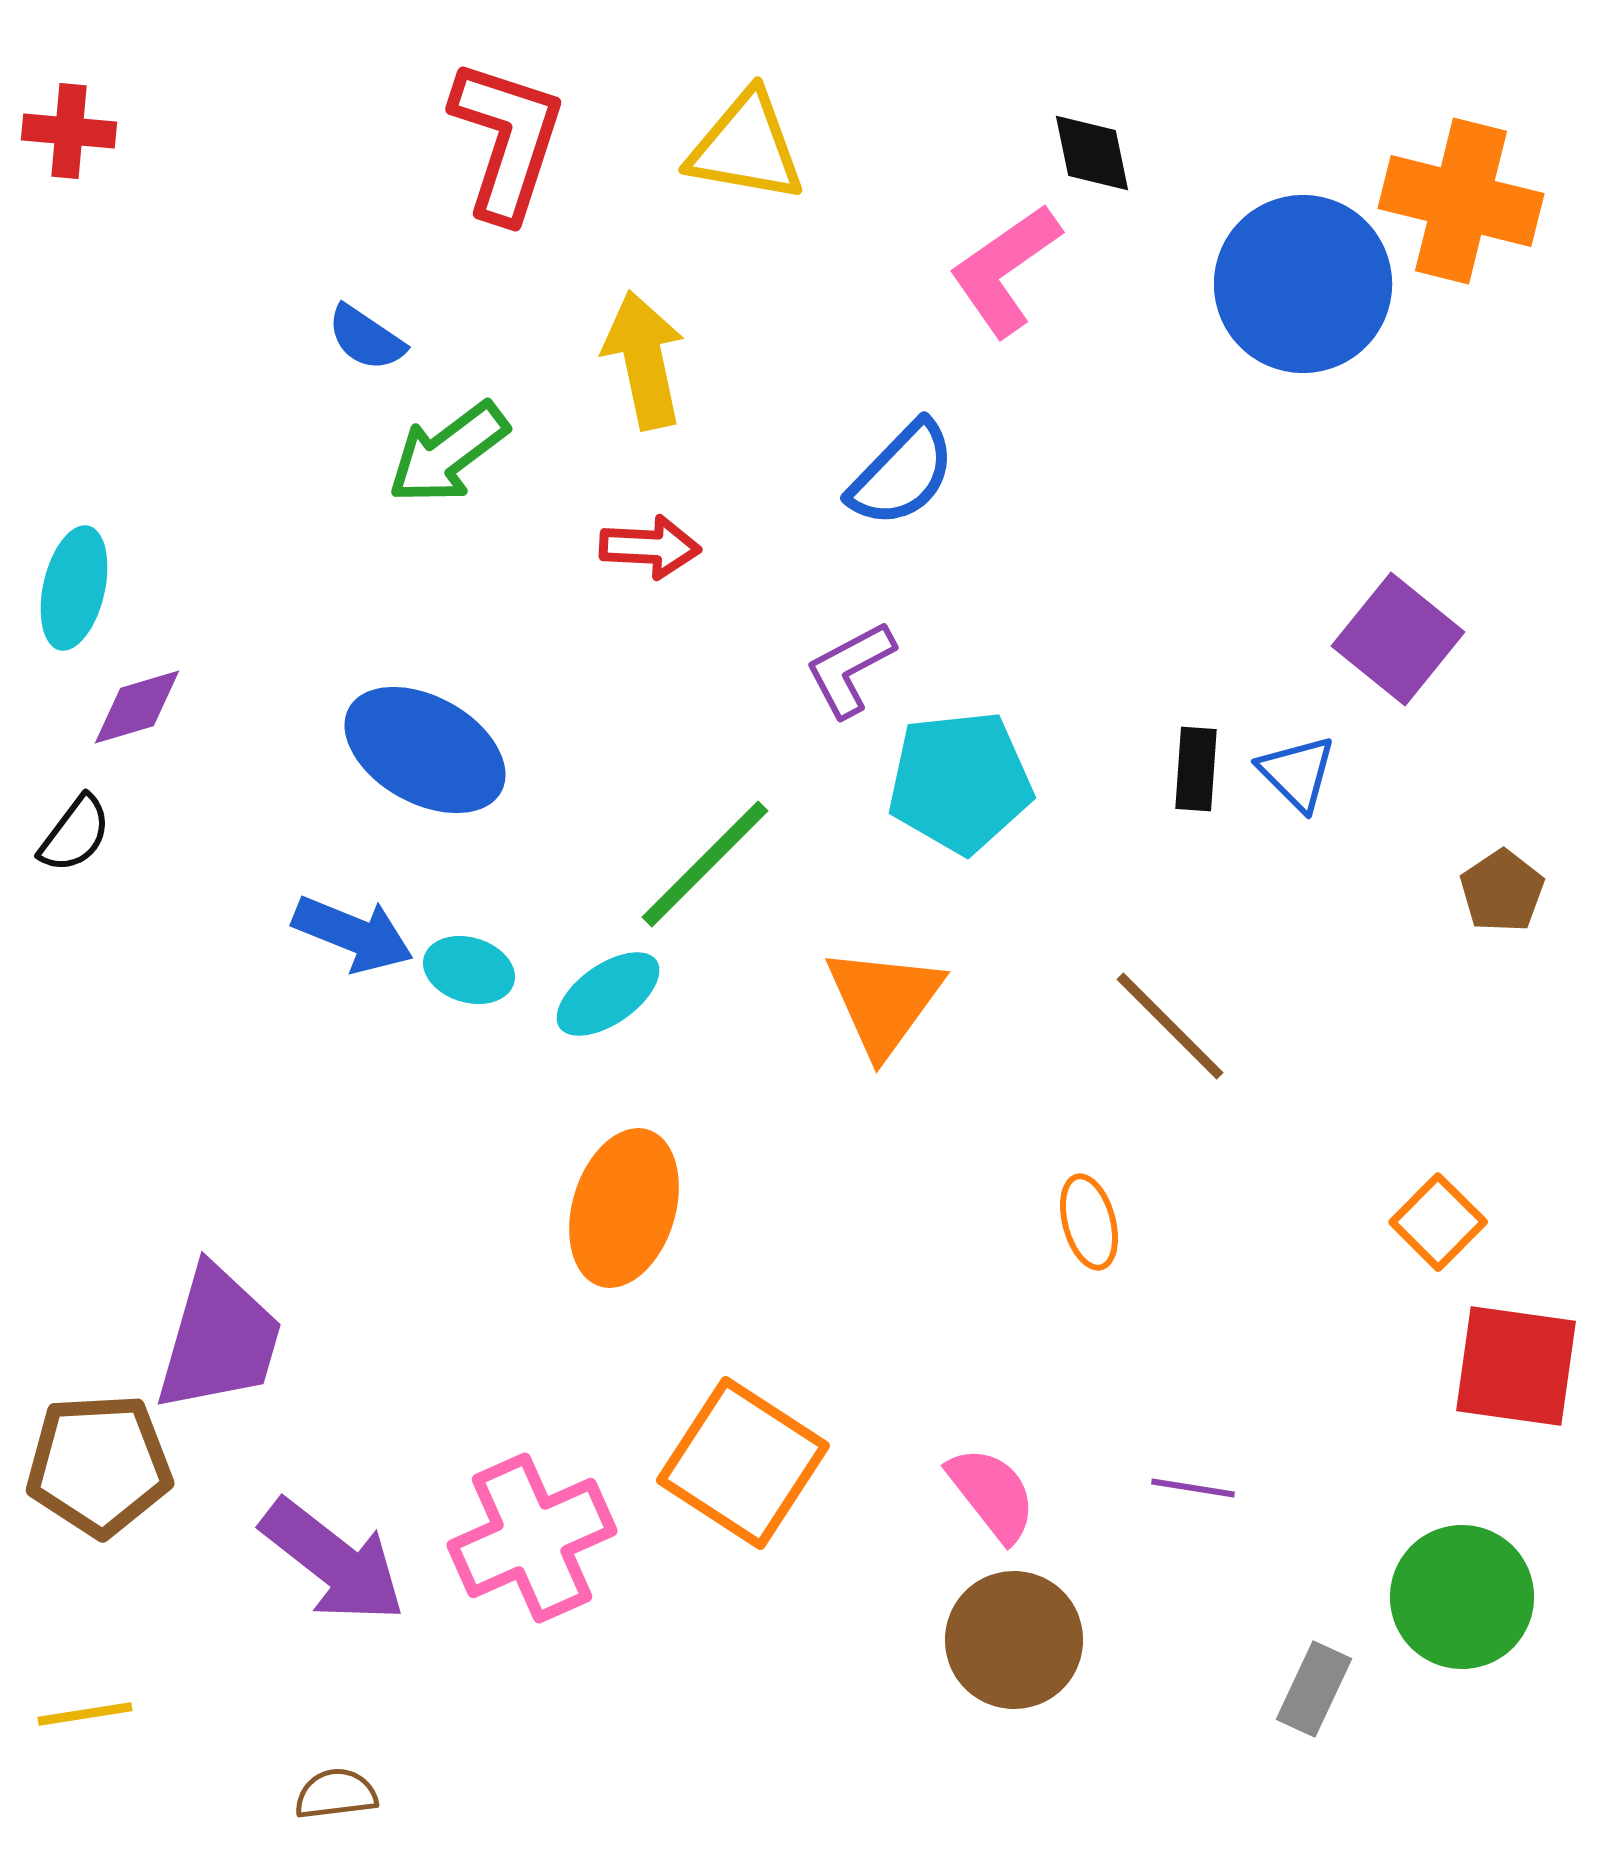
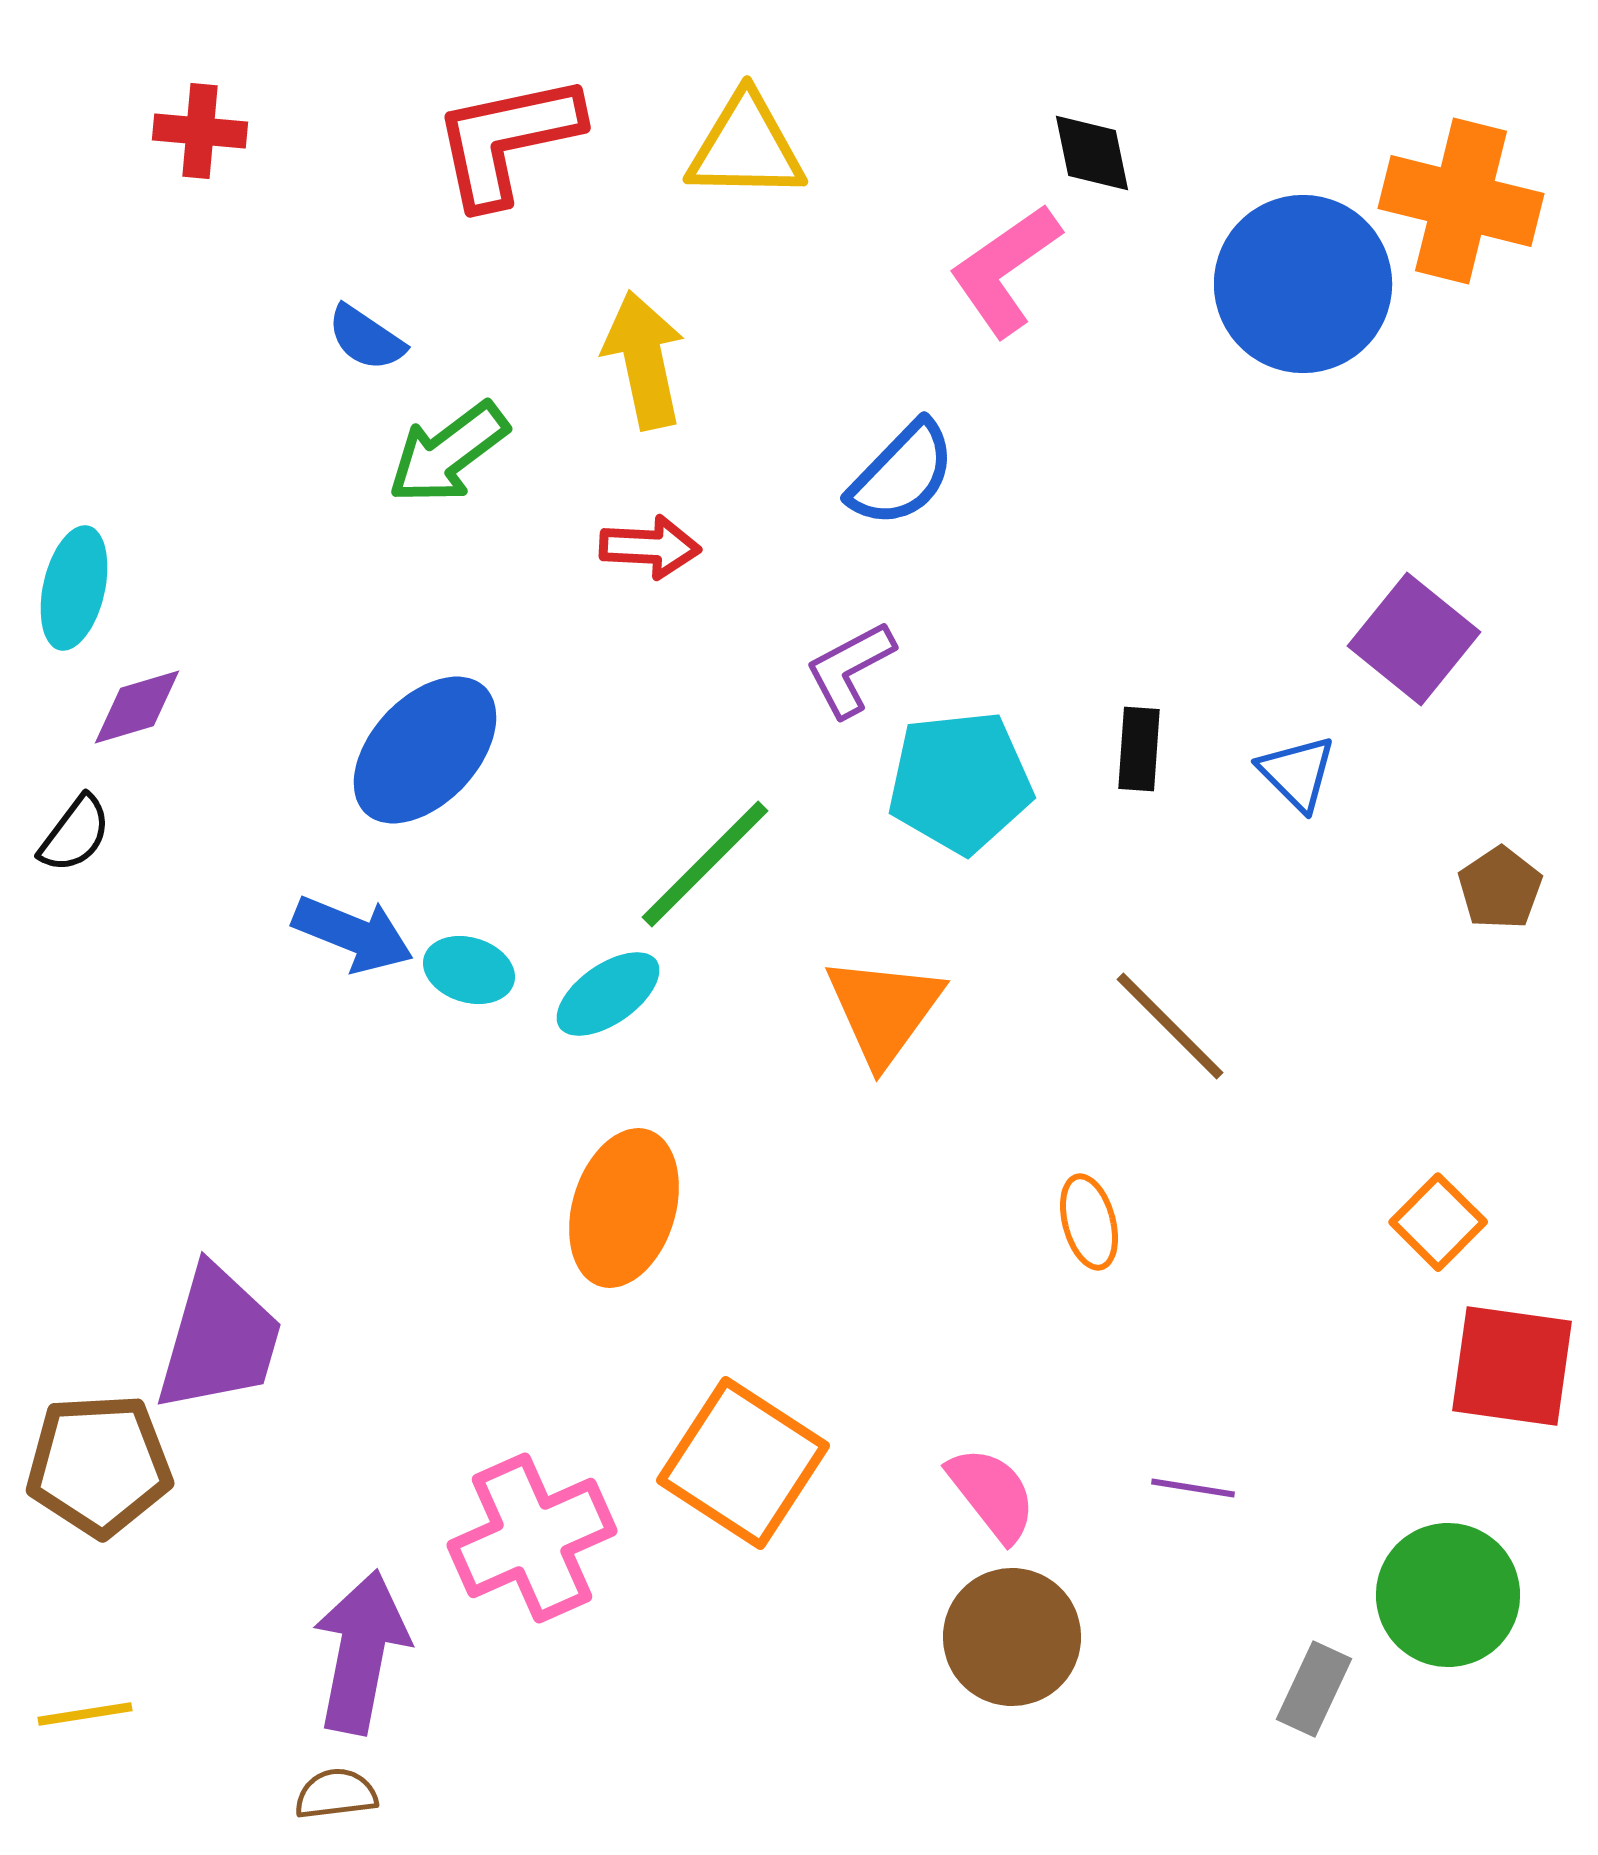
red cross at (69, 131): moved 131 px right
red L-shape at (507, 140): rotated 120 degrees counterclockwise
yellow triangle at (746, 147): rotated 9 degrees counterclockwise
purple square at (1398, 639): moved 16 px right
blue ellipse at (425, 750): rotated 76 degrees counterclockwise
black rectangle at (1196, 769): moved 57 px left, 20 px up
brown pentagon at (1502, 891): moved 2 px left, 3 px up
orange triangle at (884, 1001): moved 9 px down
red square at (1516, 1366): moved 4 px left
purple arrow at (333, 1561): moved 28 px right, 91 px down; rotated 117 degrees counterclockwise
green circle at (1462, 1597): moved 14 px left, 2 px up
brown circle at (1014, 1640): moved 2 px left, 3 px up
